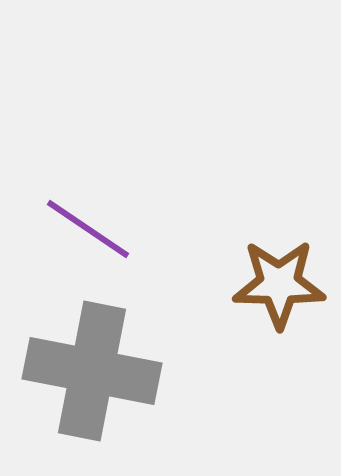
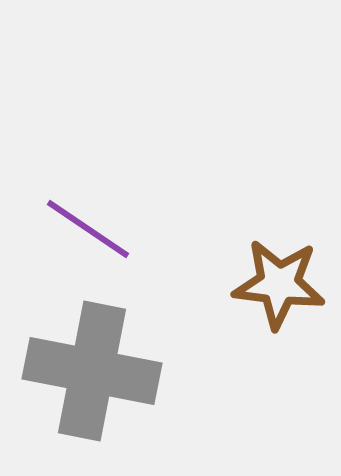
brown star: rotated 6 degrees clockwise
